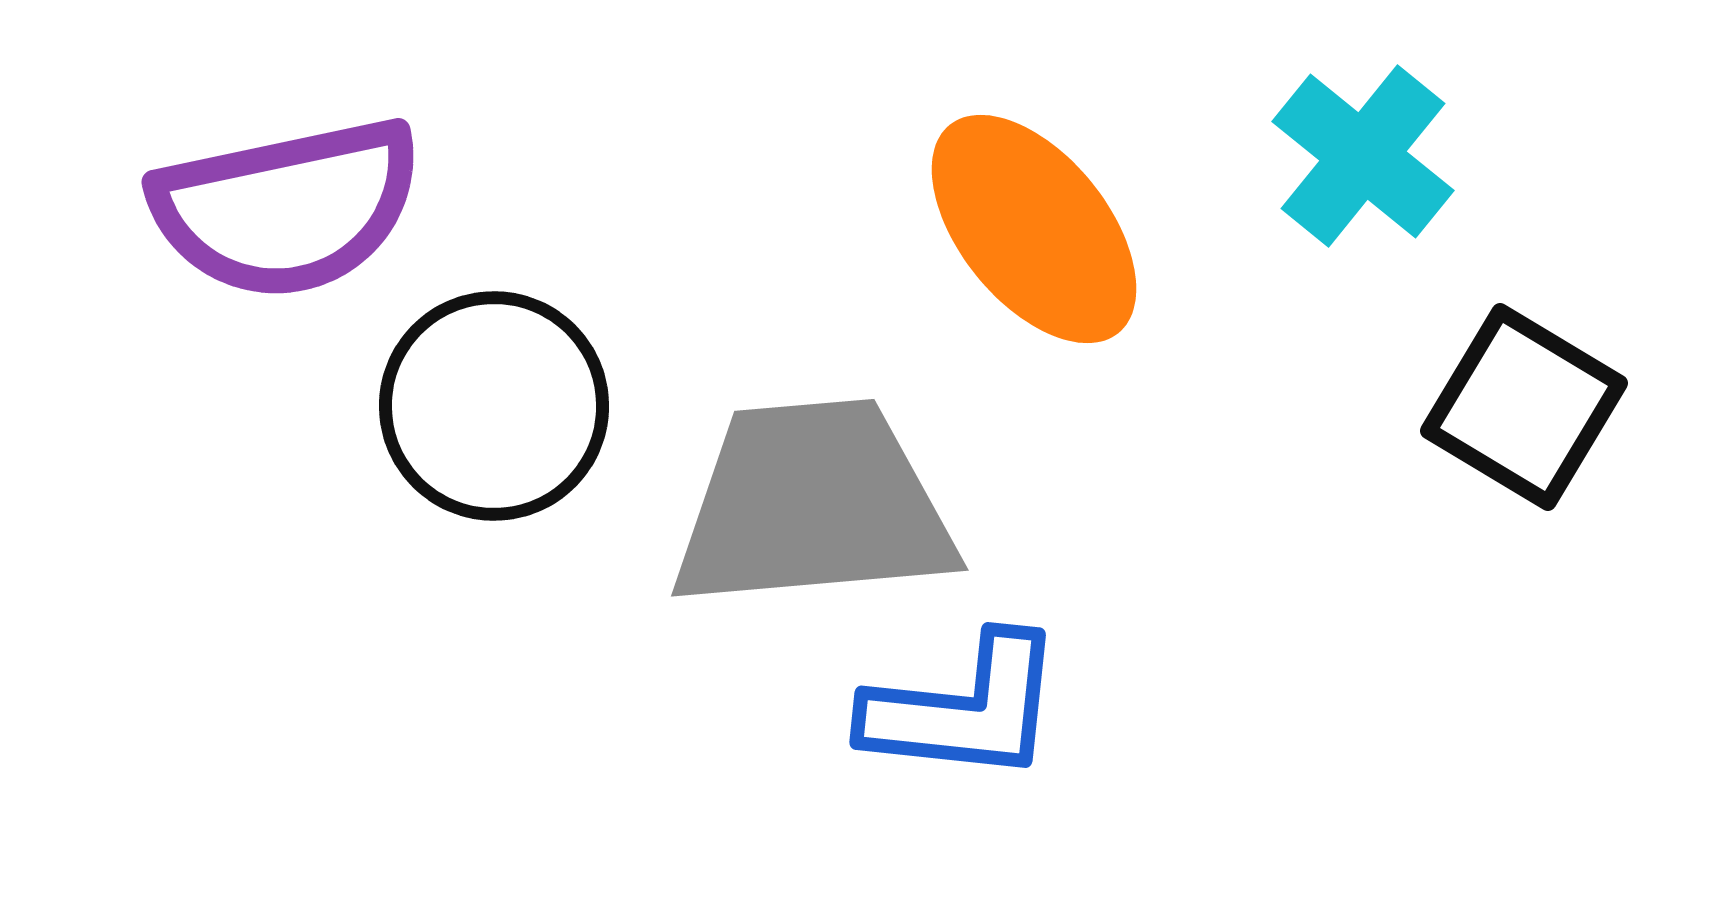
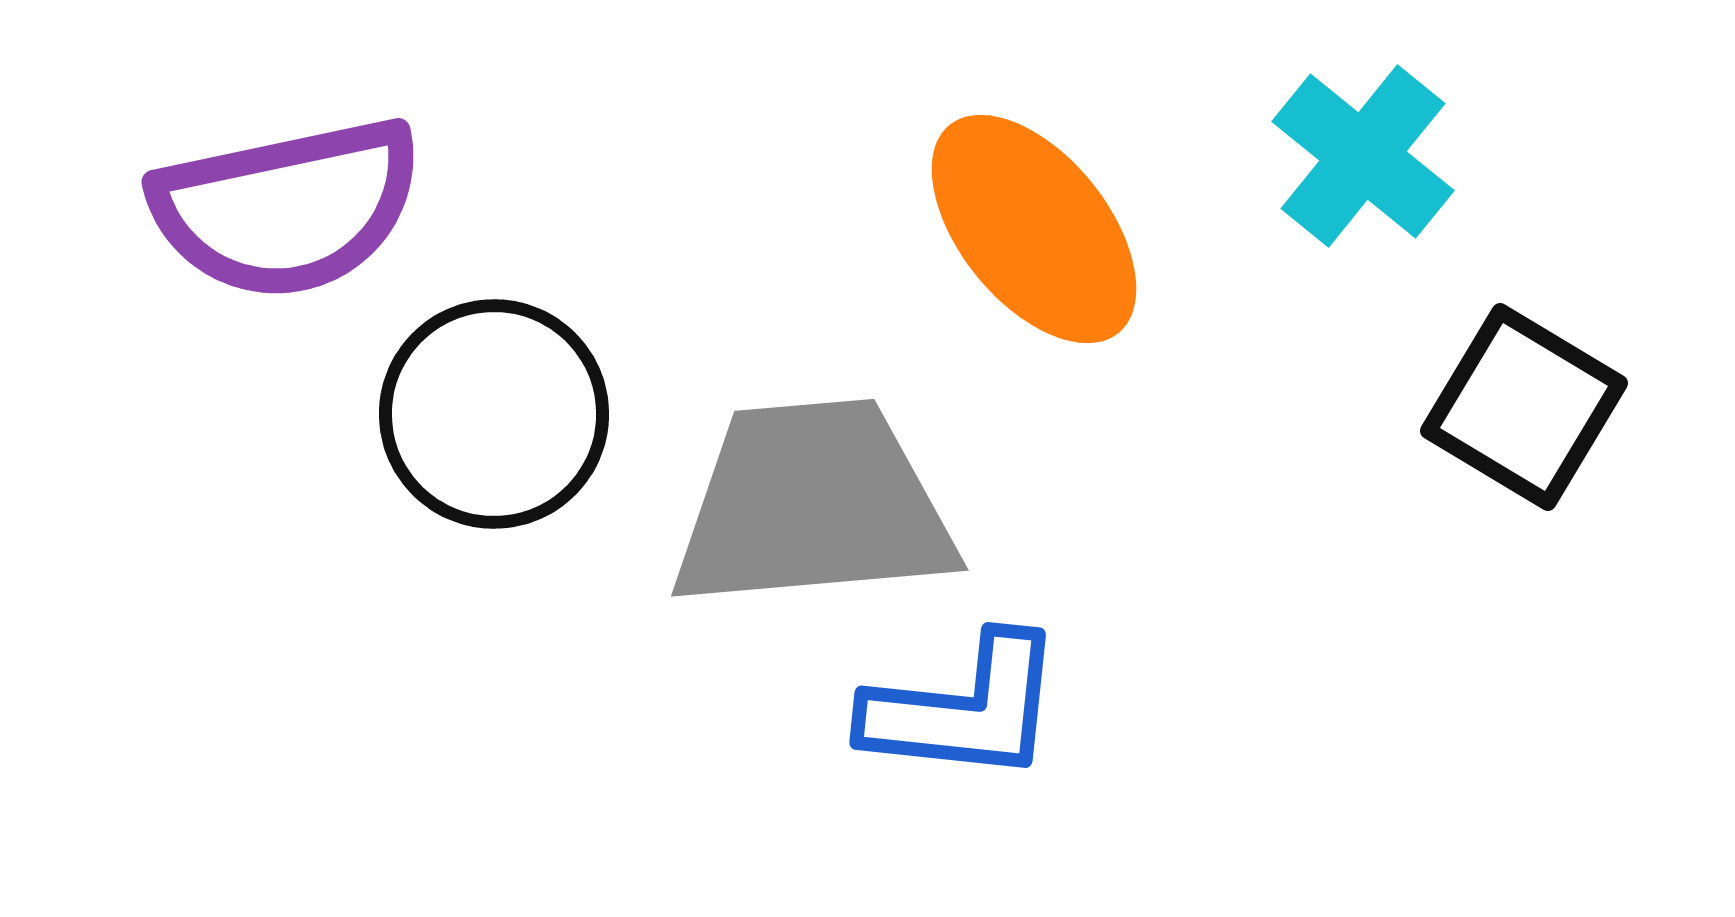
black circle: moved 8 px down
